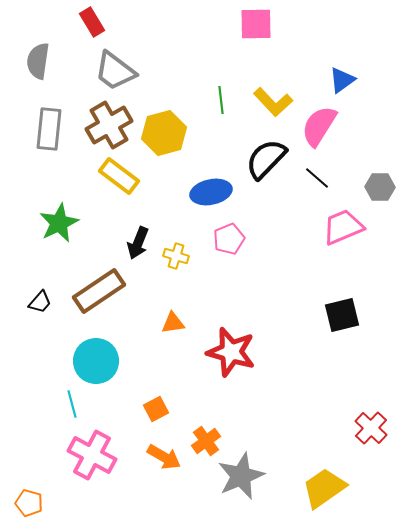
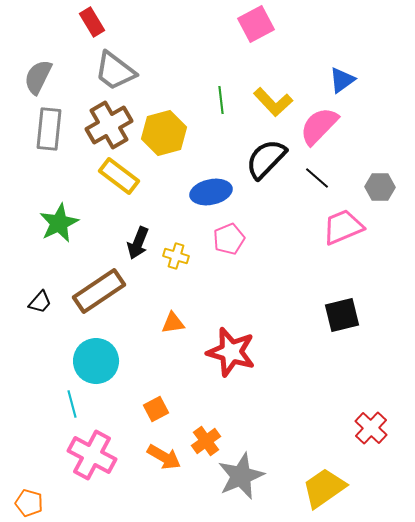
pink square: rotated 27 degrees counterclockwise
gray semicircle: moved 16 px down; rotated 18 degrees clockwise
pink semicircle: rotated 12 degrees clockwise
